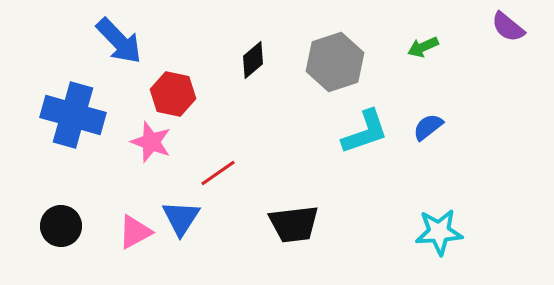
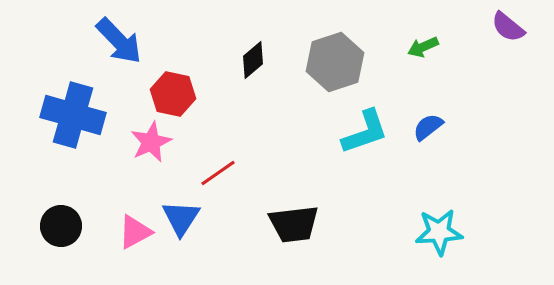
pink star: rotated 27 degrees clockwise
